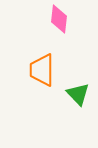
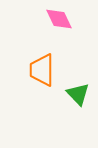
pink diamond: rotated 32 degrees counterclockwise
